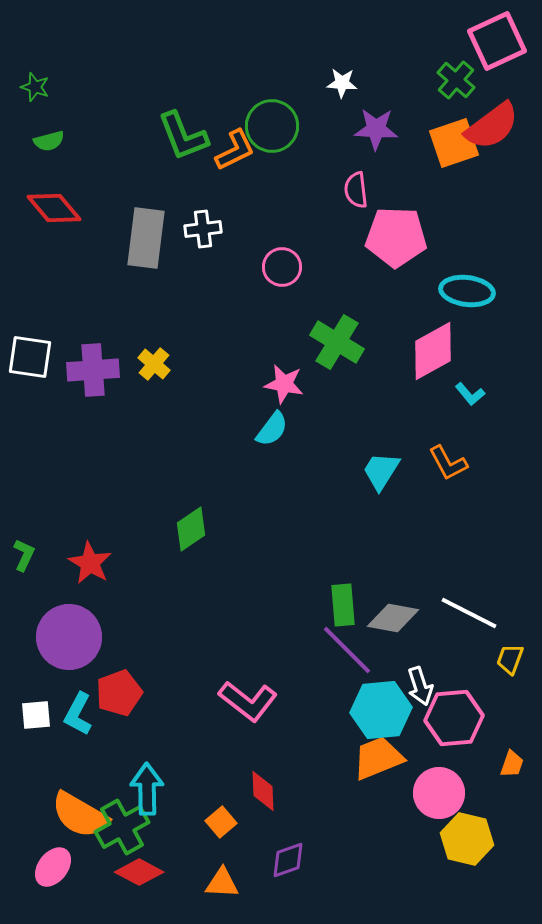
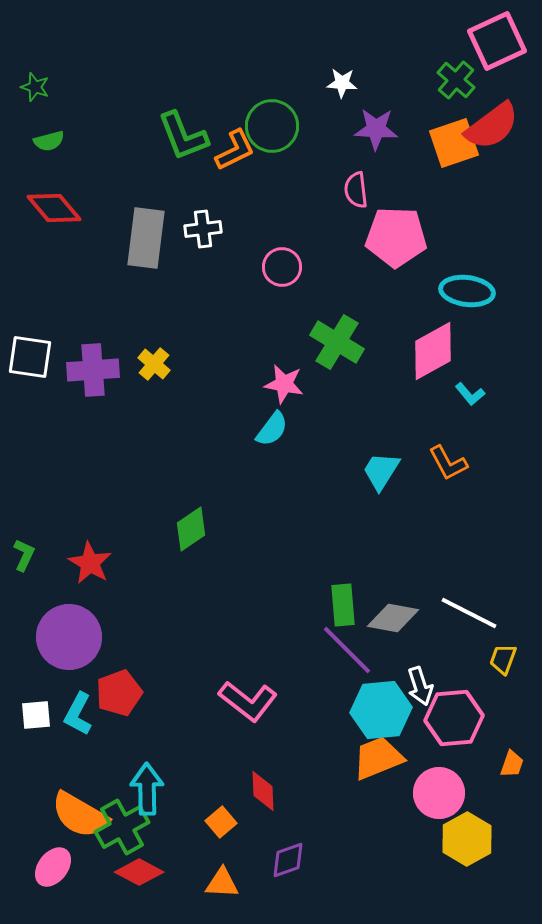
yellow trapezoid at (510, 659): moved 7 px left
yellow hexagon at (467, 839): rotated 18 degrees clockwise
